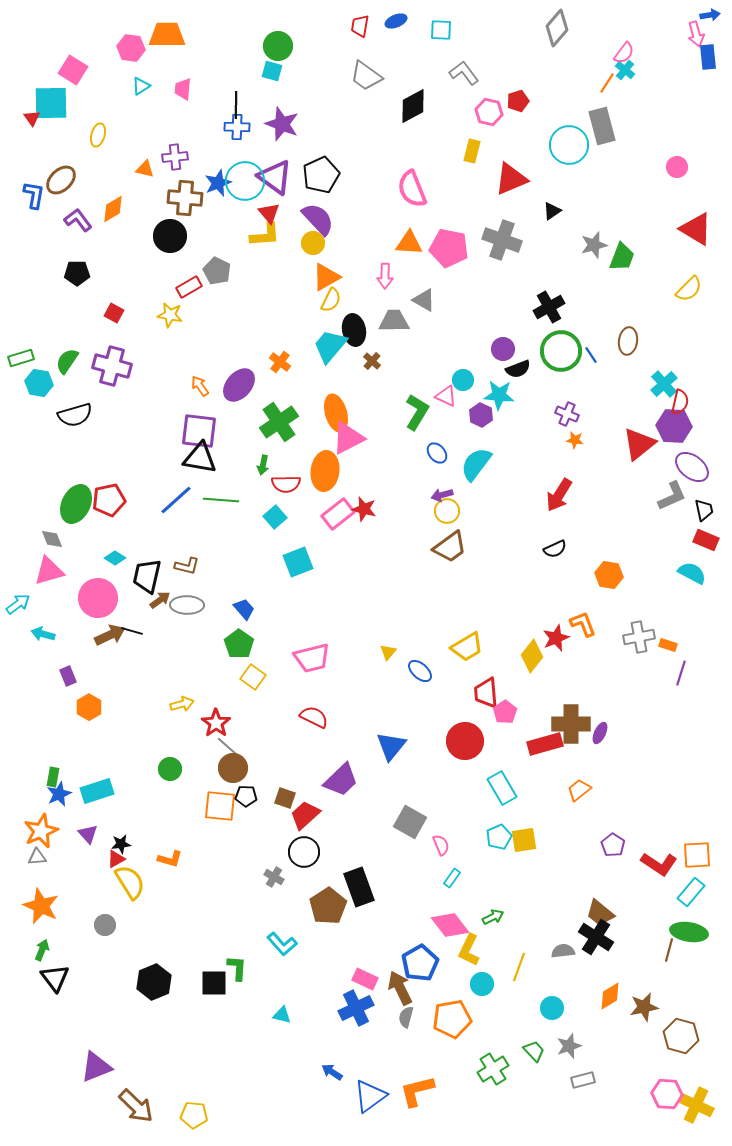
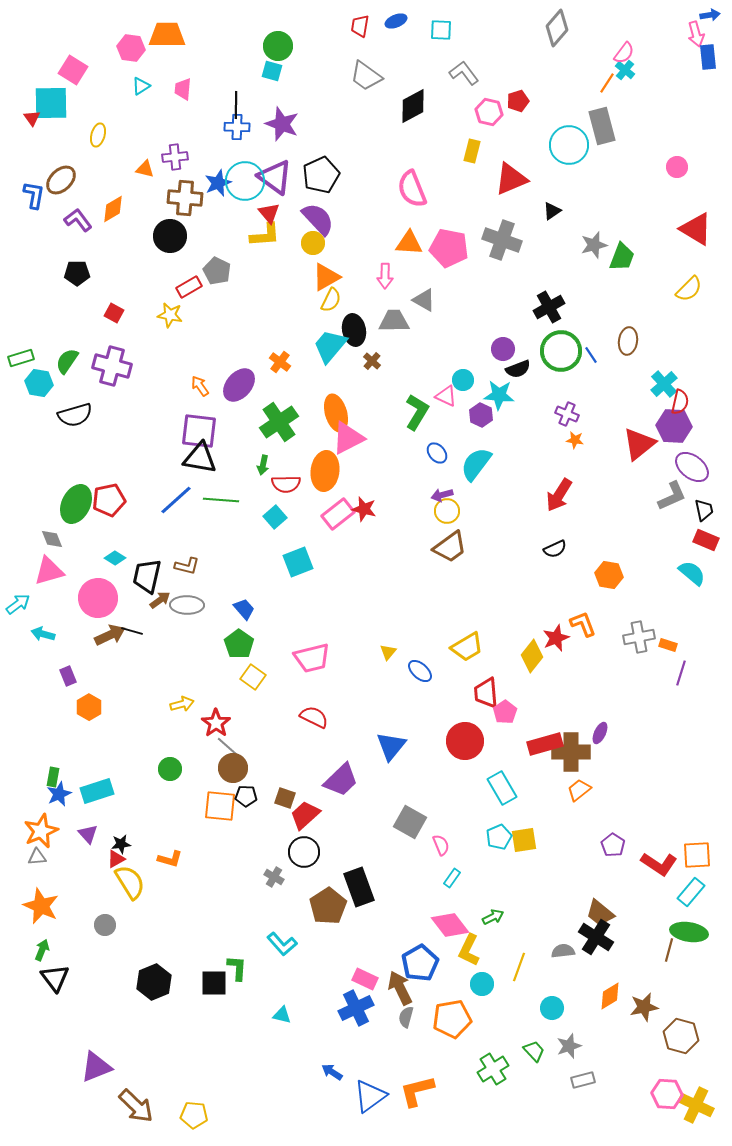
cyan semicircle at (692, 573): rotated 12 degrees clockwise
brown cross at (571, 724): moved 28 px down
